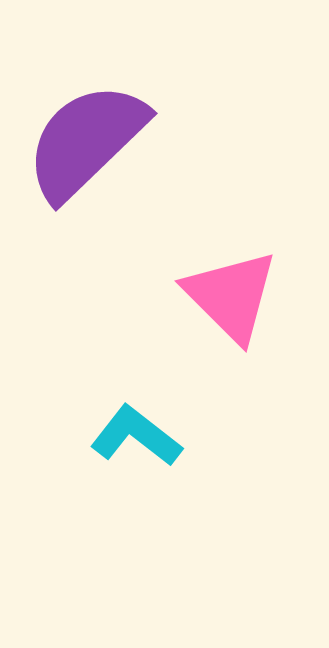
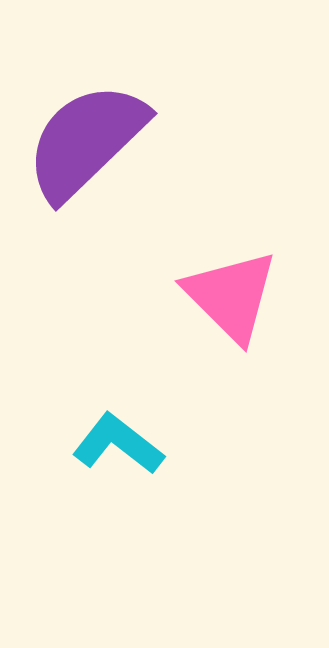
cyan L-shape: moved 18 px left, 8 px down
